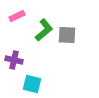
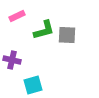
green L-shape: rotated 25 degrees clockwise
purple cross: moved 2 px left
cyan square: moved 1 px right, 1 px down; rotated 30 degrees counterclockwise
